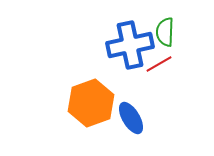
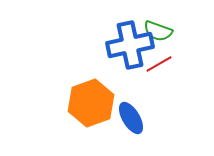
green semicircle: moved 7 px left, 1 px up; rotated 72 degrees counterclockwise
